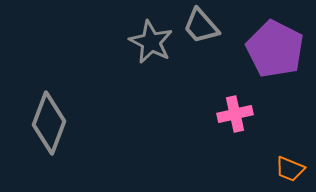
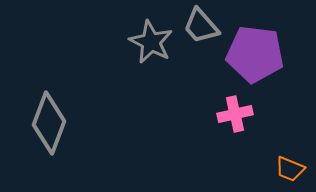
purple pentagon: moved 20 px left, 5 px down; rotated 20 degrees counterclockwise
